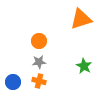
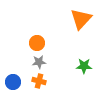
orange triangle: rotated 30 degrees counterclockwise
orange circle: moved 2 px left, 2 px down
green star: rotated 28 degrees counterclockwise
